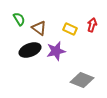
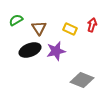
green semicircle: moved 3 px left, 1 px down; rotated 88 degrees counterclockwise
brown triangle: rotated 21 degrees clockwise
